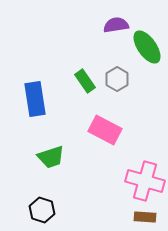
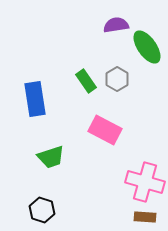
green rectangle: moved 1 px right
pink cross: moved 1 px down
